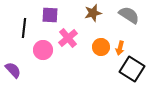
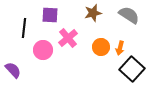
black square: rotated 10 degrees clockwise
